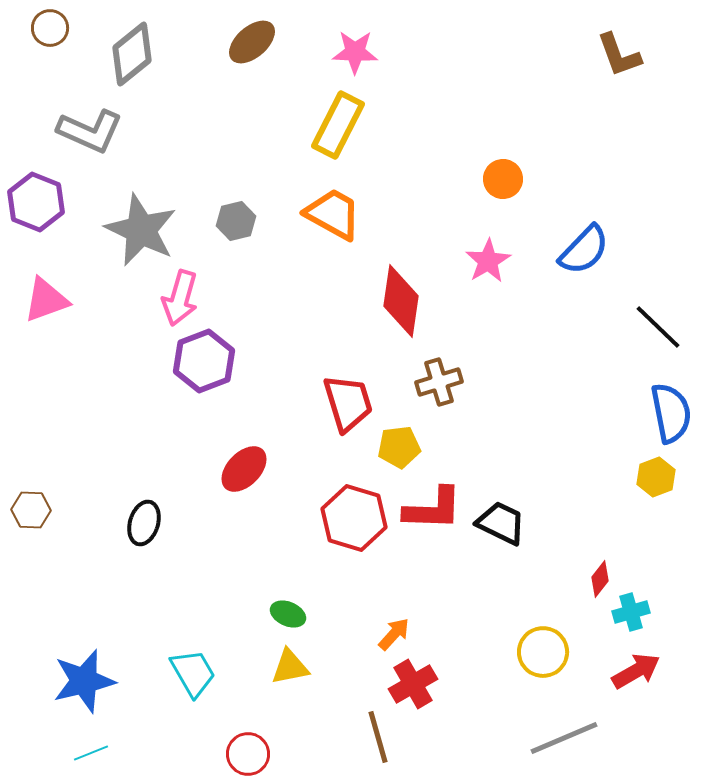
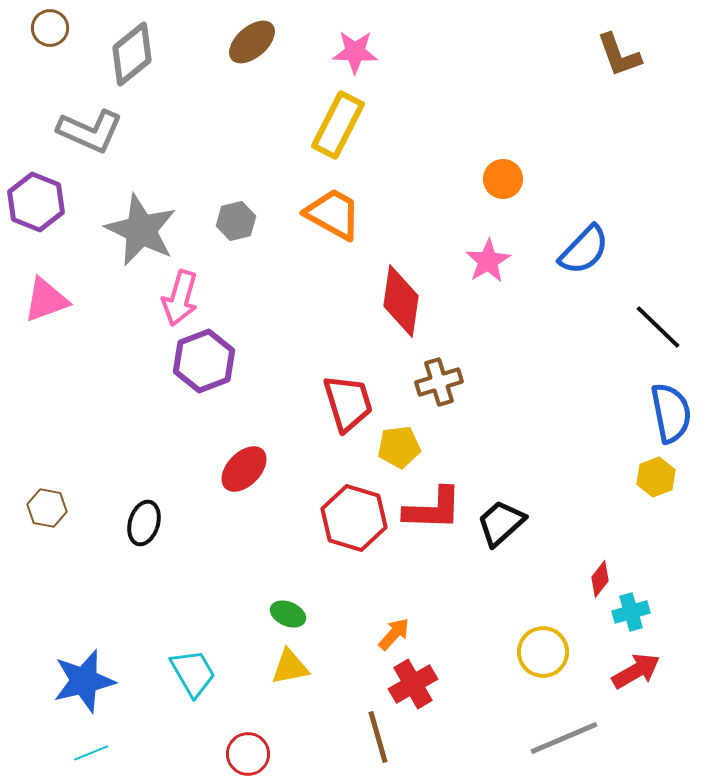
brown hexagon at (31, 510): moved 16 px right, 2 px up; rotated 9 degrees clockwise
black trapezoid at (501, 523): rotated 68 degrees counterclockwise
